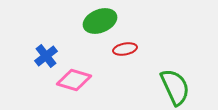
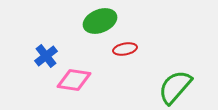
pink diamond: rotated 8 degrees counterclockwise
green semicircle: rotated 114 degrees counterclockwise
